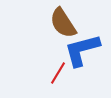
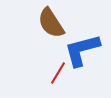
brown semicircle: moved 12 px left
